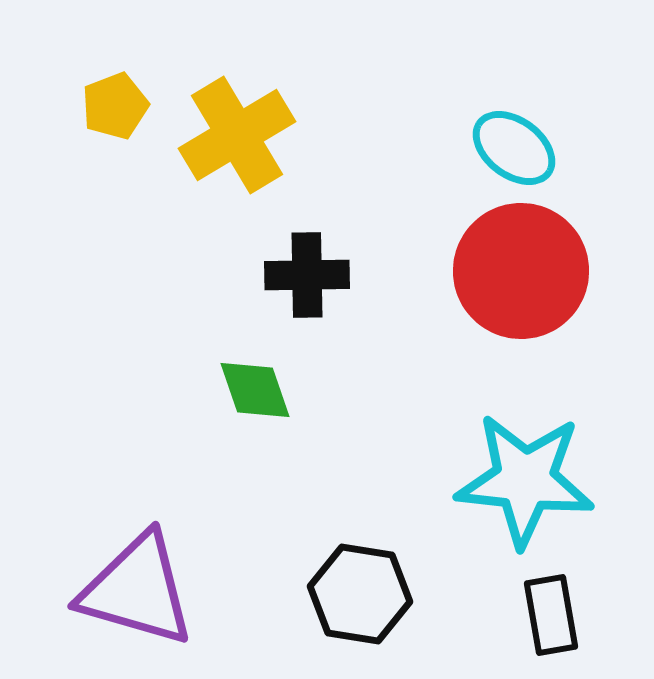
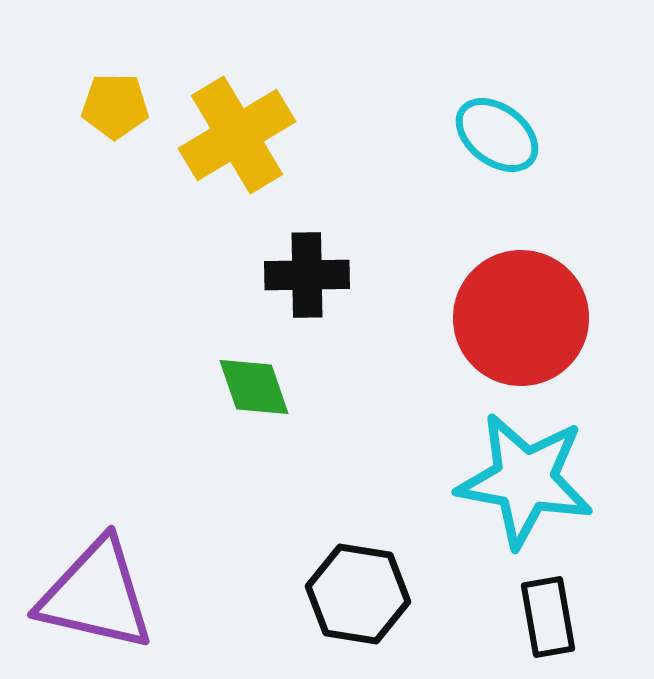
yellow pentagon: rotated 22 degrees clockwise
cyan ellipse: moved 17 px left, 13 px up
red circle: moved 47 px down
green diamond: moved 1 px left, 3 px up
cyan star: rotated 4 degrees clockwise
purple triangle: moved 41 px left, 5 px down; rotated 3 degrees counterclockwise
black hexagon: moved 2 px left
black rectangle: moved 3 px left, 2 px down
